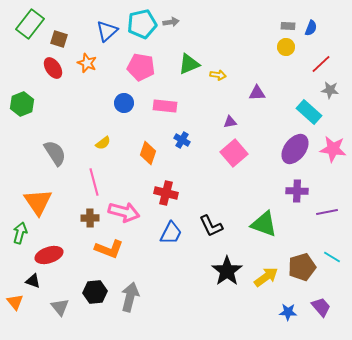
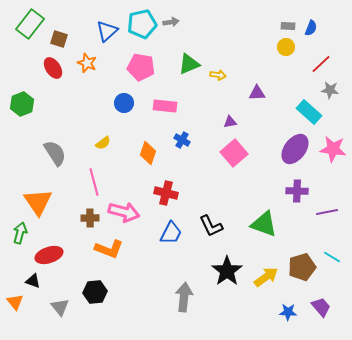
gray arrow at (130, 297): moved 54 px right; rotated 8 degrees counterclockwise
